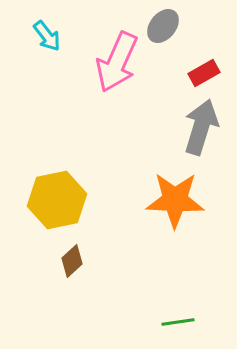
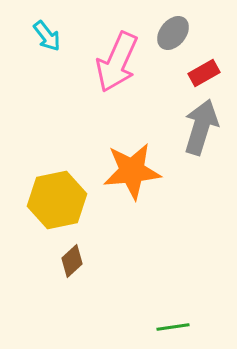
gray ellipse: moved 10 px right, 7 px down
orange star: moved 43 px left, 29 px up; rotated 8 degrees counterclockwise
green line: moved 5 px left, 5 px down
